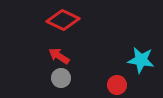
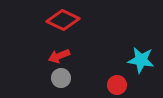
red arrow: rotated 55 degrees counterclockwise
